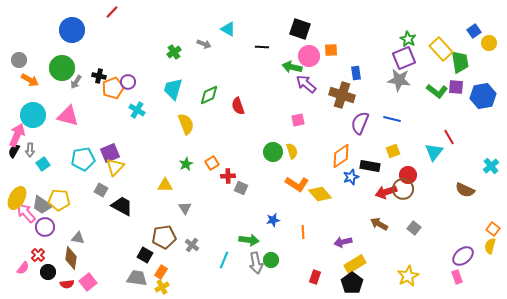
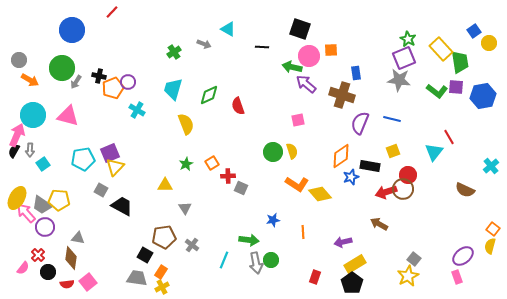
gray square at (414, 228): moved 31 px down
